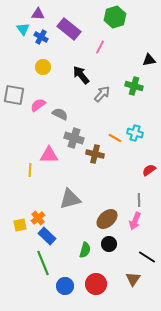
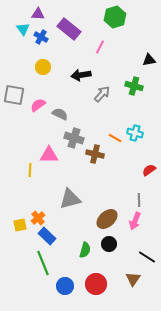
black arrow: rotated 60 degrees counterclockwise
